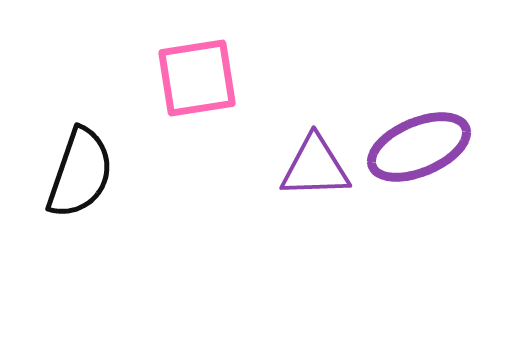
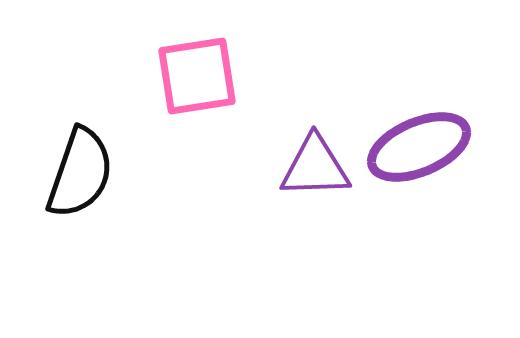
pink square: moved 2 px up
